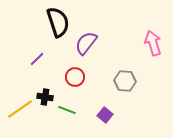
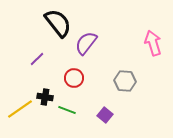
black semicircle: moved 1 px down; rotated 20 degrees counterclockwise
red circle: moved 1 px left, 1 px down
